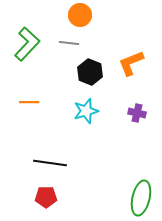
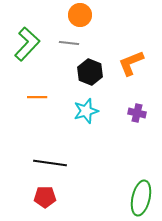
orange line: moved 8 px right, 5 px up
red pentagon: moved 1 px left
